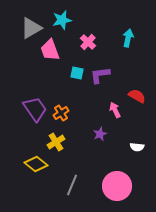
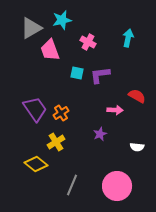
pink cross: rotated 14 degrees counterclockwise
pink arrow: rotated 119 degrees clockwise
